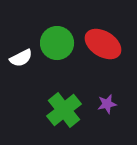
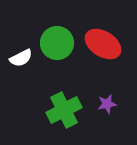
green cross: rotated 12 degrees clockwise
